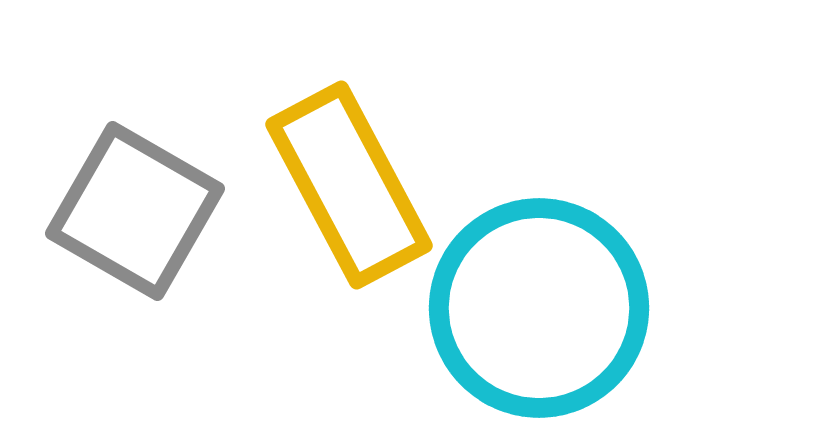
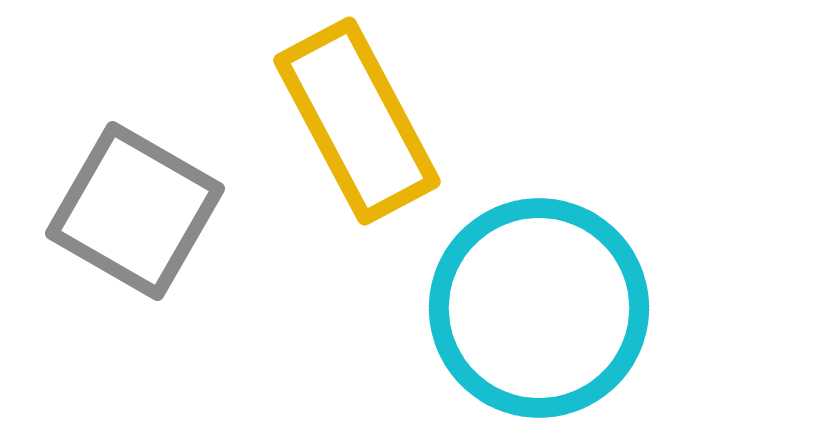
yellow rectangle: moved 8 px right, 64 px up
